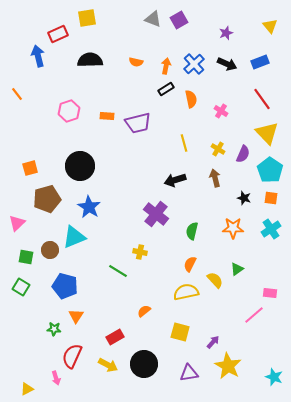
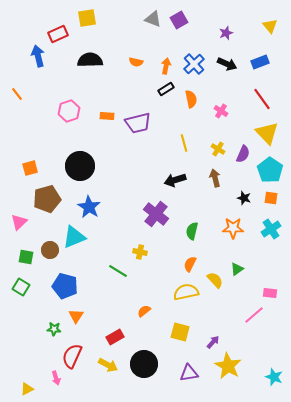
pink triangle at (17, 223): moved 2 px right, 1 px up
